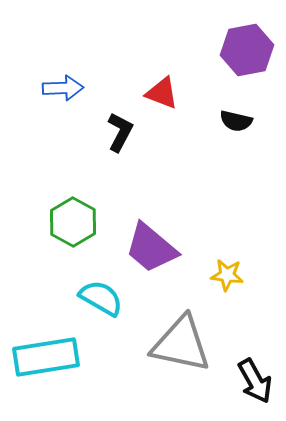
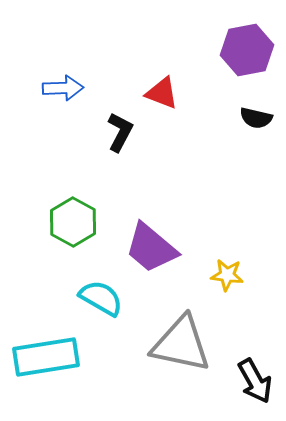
black semicircle: moved 20 px right, 3 px up
